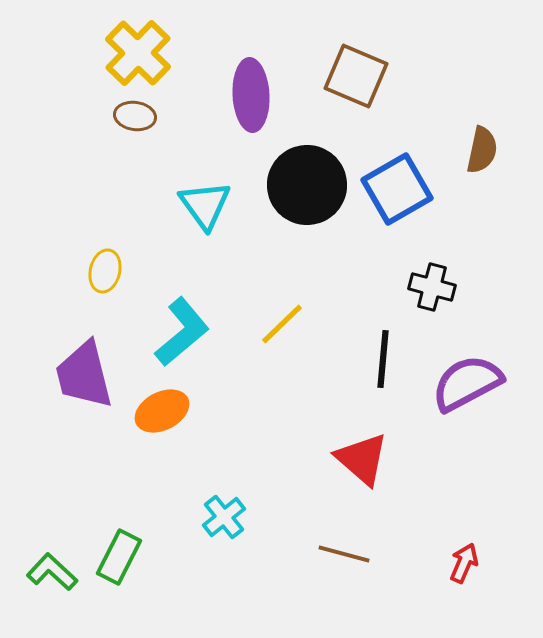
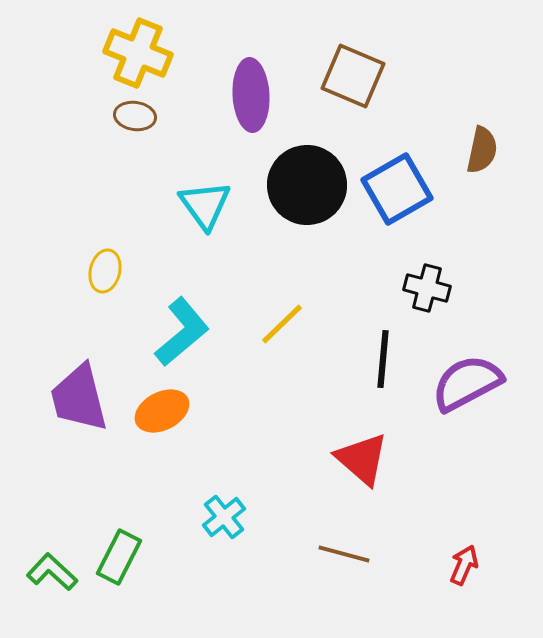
yellow cross: rotated 22 degrees counterclockwise
brown square: moved 3 px left
black cross: moved 5 px left, 1 px down
purple trapezoid: moved 5 px left, 23 px down
red arrow: moved 2 px down
